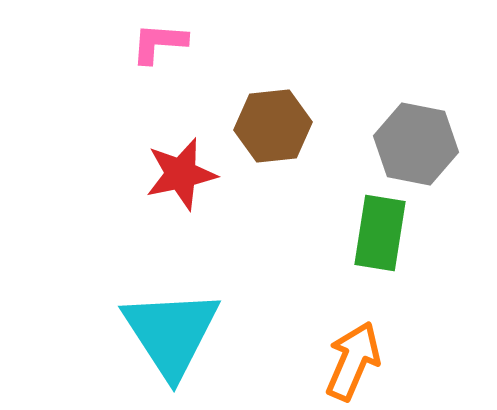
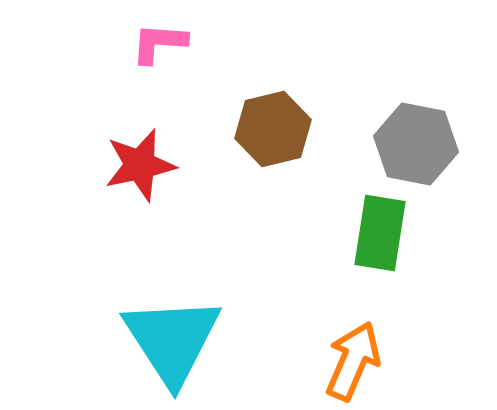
brown hexagon: moved 3 px down; rotated 8 degrees counterclockwise
red star: moved 41 px left, 9 px up
cyan triangle: moved 1 px right, 7 px down
